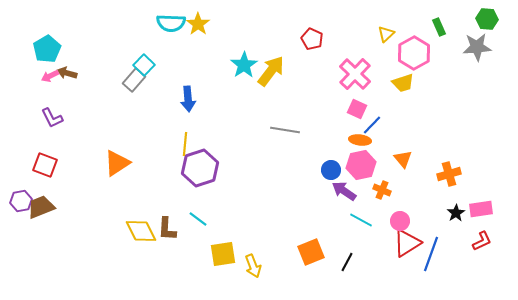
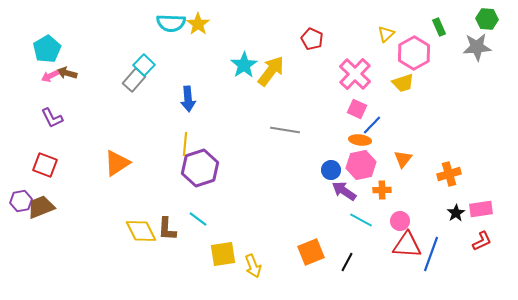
orange triangle at (403, 159): rotated 18 degrees clockwise
orange cross at (382, 190): rotated 24 degrees counterclockwise
red triangle at (407, 243): moved 2 px down; rotated 36 degrees clockwise
